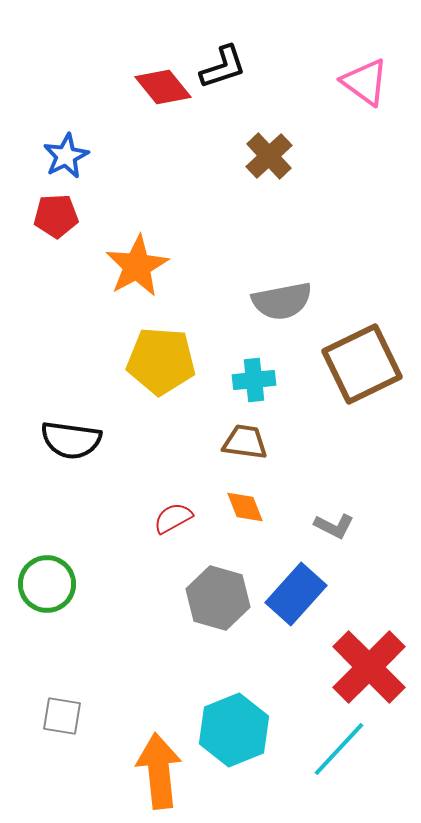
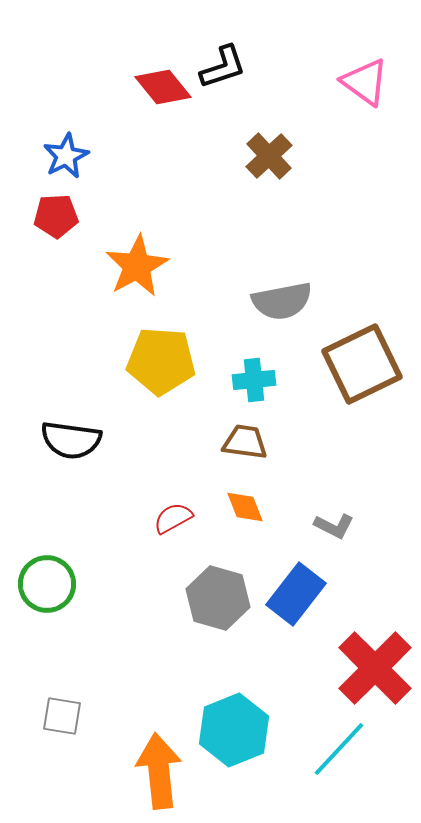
blue rectangle: rotated 4 degrees counterclockwise
red cross: moved 6 px right, 1 px down
